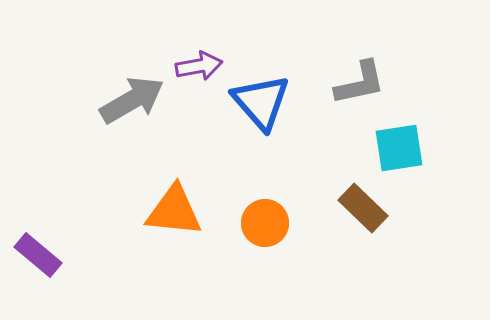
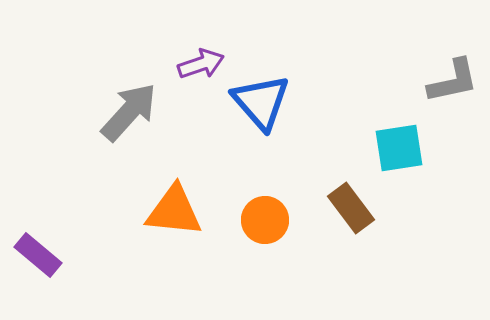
purple arrow: moved 2 px right, 2 px up; rotated 9 degrees counterclockwise
gray L-shape: moved 93 px right, 2 px up
gray arrow: moved 3 px left, 12 px down; rotated 18 degrees counterclockwise
brown rectangle: moved 12 px left; rotated 9 degrees clockwise
orange circle: moved 3 px up
